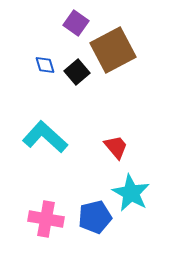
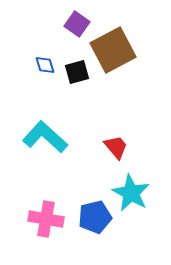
purple square: moved 1 px right, 1 px down
black square: rotated 25 degrees clockwise
